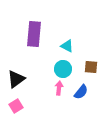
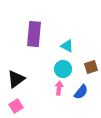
brown square: rotated 24 degrees counterclockwise
